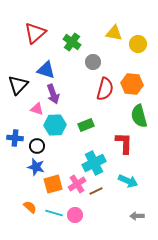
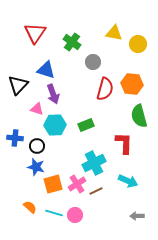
red triangle: rotated 15 degrees counterclockwise
